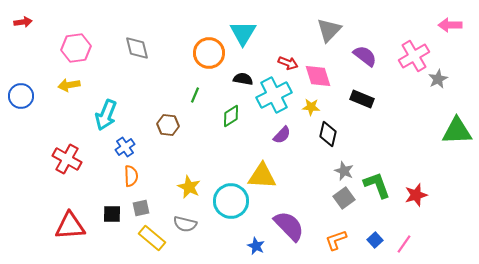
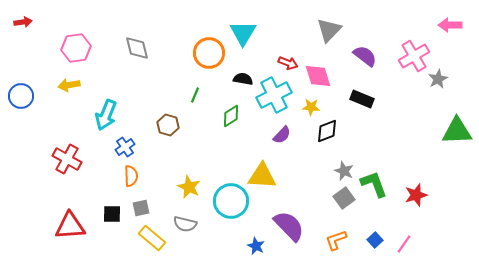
brown hexagon at (168, 125): rotated 10 degrees clockwise
black diamond at (328, 134): moved 1 px left, 3 px up; rotated 55 degrees clockwise
green L-shape at (377, 185): moved 3 px left, 1 px up
